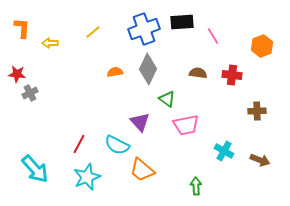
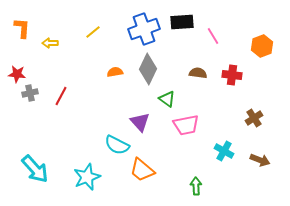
gray cross: rotated 14 degrees clockwise
brown cross: moved 3 px left, 7 px down; rotated 30 degrees counterclockwise
red line: moved 18 px left, 48 px up
